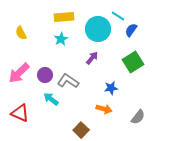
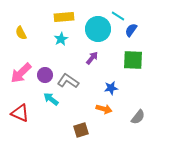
green square: moved 2 px up; rotated 35 degrees clockwise
pink arrow: moved 2 px right
brown square: rotated 28 degrees clockwise
